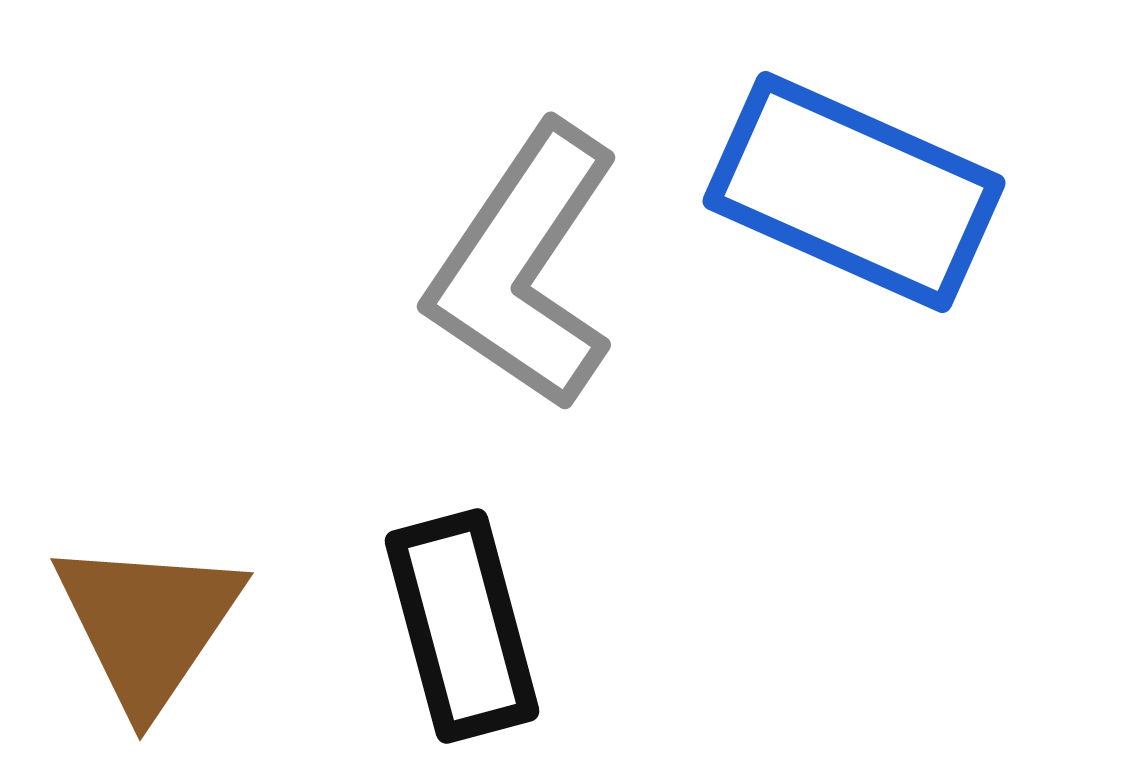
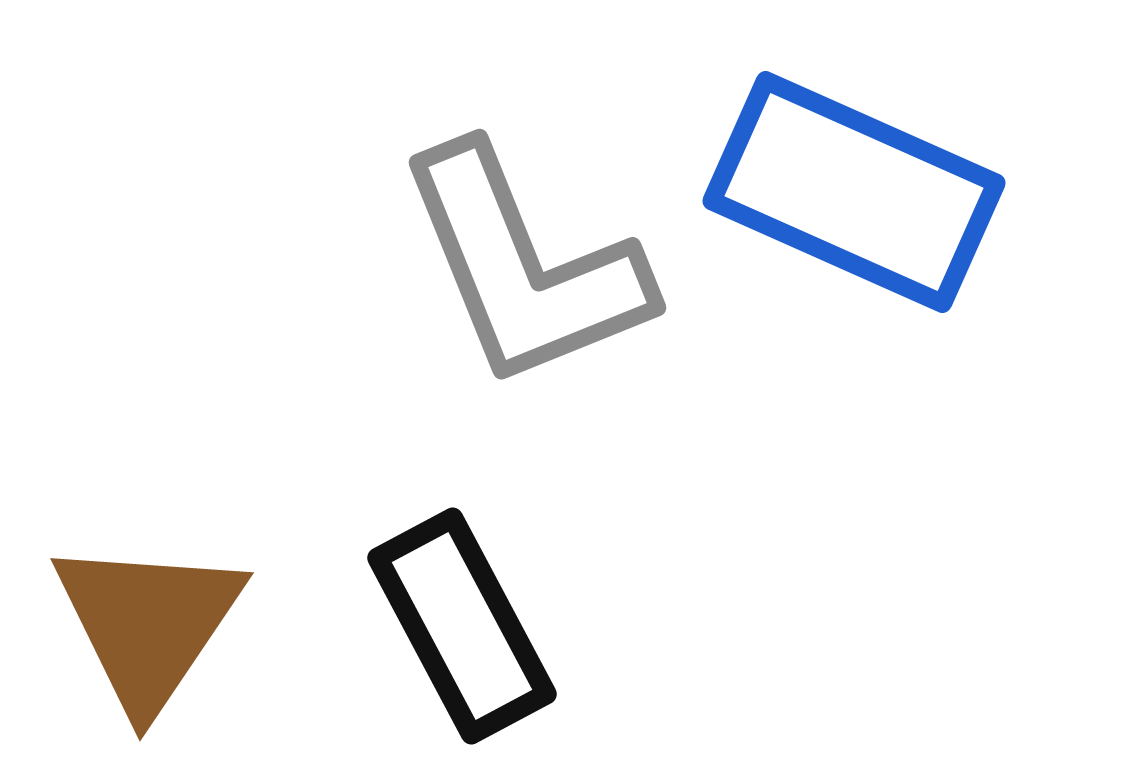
gray L-shape: rotated 56 degrees counterclockwise
black rectangle: rotated 13 degrees counterclockwise
